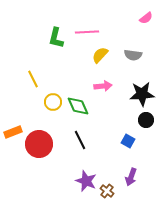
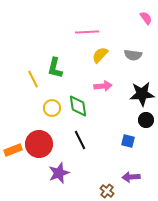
pink semicircle: rotated 88 degrees counterclockwise
green L-shape: moved 1 px left, 30 px down
yellow circle: moved 1 px left, 6 px down
green diamond: rotated 15 degrees clockwise
orange rectangle: moved 18 px down
blue square: rotated 16 degrees counterclockwise
purple arrow: rotated 66 degrees clockwise
purple star: moved 27 px left, 8 px up; rotated 30 degrees clockwise
